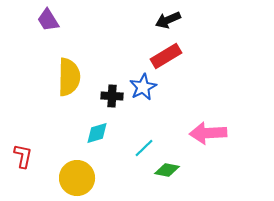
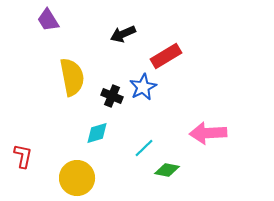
black arrow: moved 45 px left, 14 px down
yellow semicircle: moved 3 px right; rotated 12 degrees counterclockwise
black cross: rotated 20 degrees clockwise
